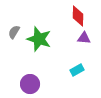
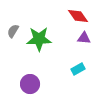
red diamond: rotated 35 degrees counterclockwise
gray semicircle: moved 1 px left, 1 px up
green star: rotated 20 degrees counterclockwise
cyan rectangle: moved 1 px right, 1 px up
